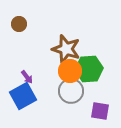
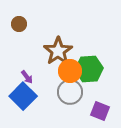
brown star: moved 8 px left, 2 px down; rotated 20 degrees clockwise
gray circle: moved 1 px left, 1 px down
blue square: rotated 16 degrees counterclockwise
purple square: rotated 12 degrees clockwise
